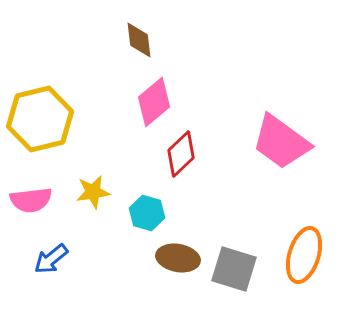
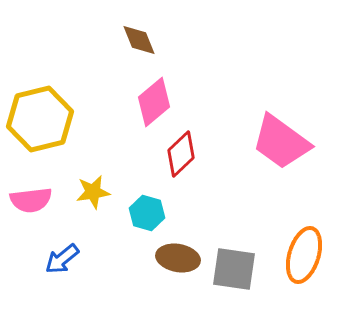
brown diamond: rotated 15 degrees counterclockwise
blue arrow: moved 11 px right
gray square: rotated 9 degrees counterclockwise
